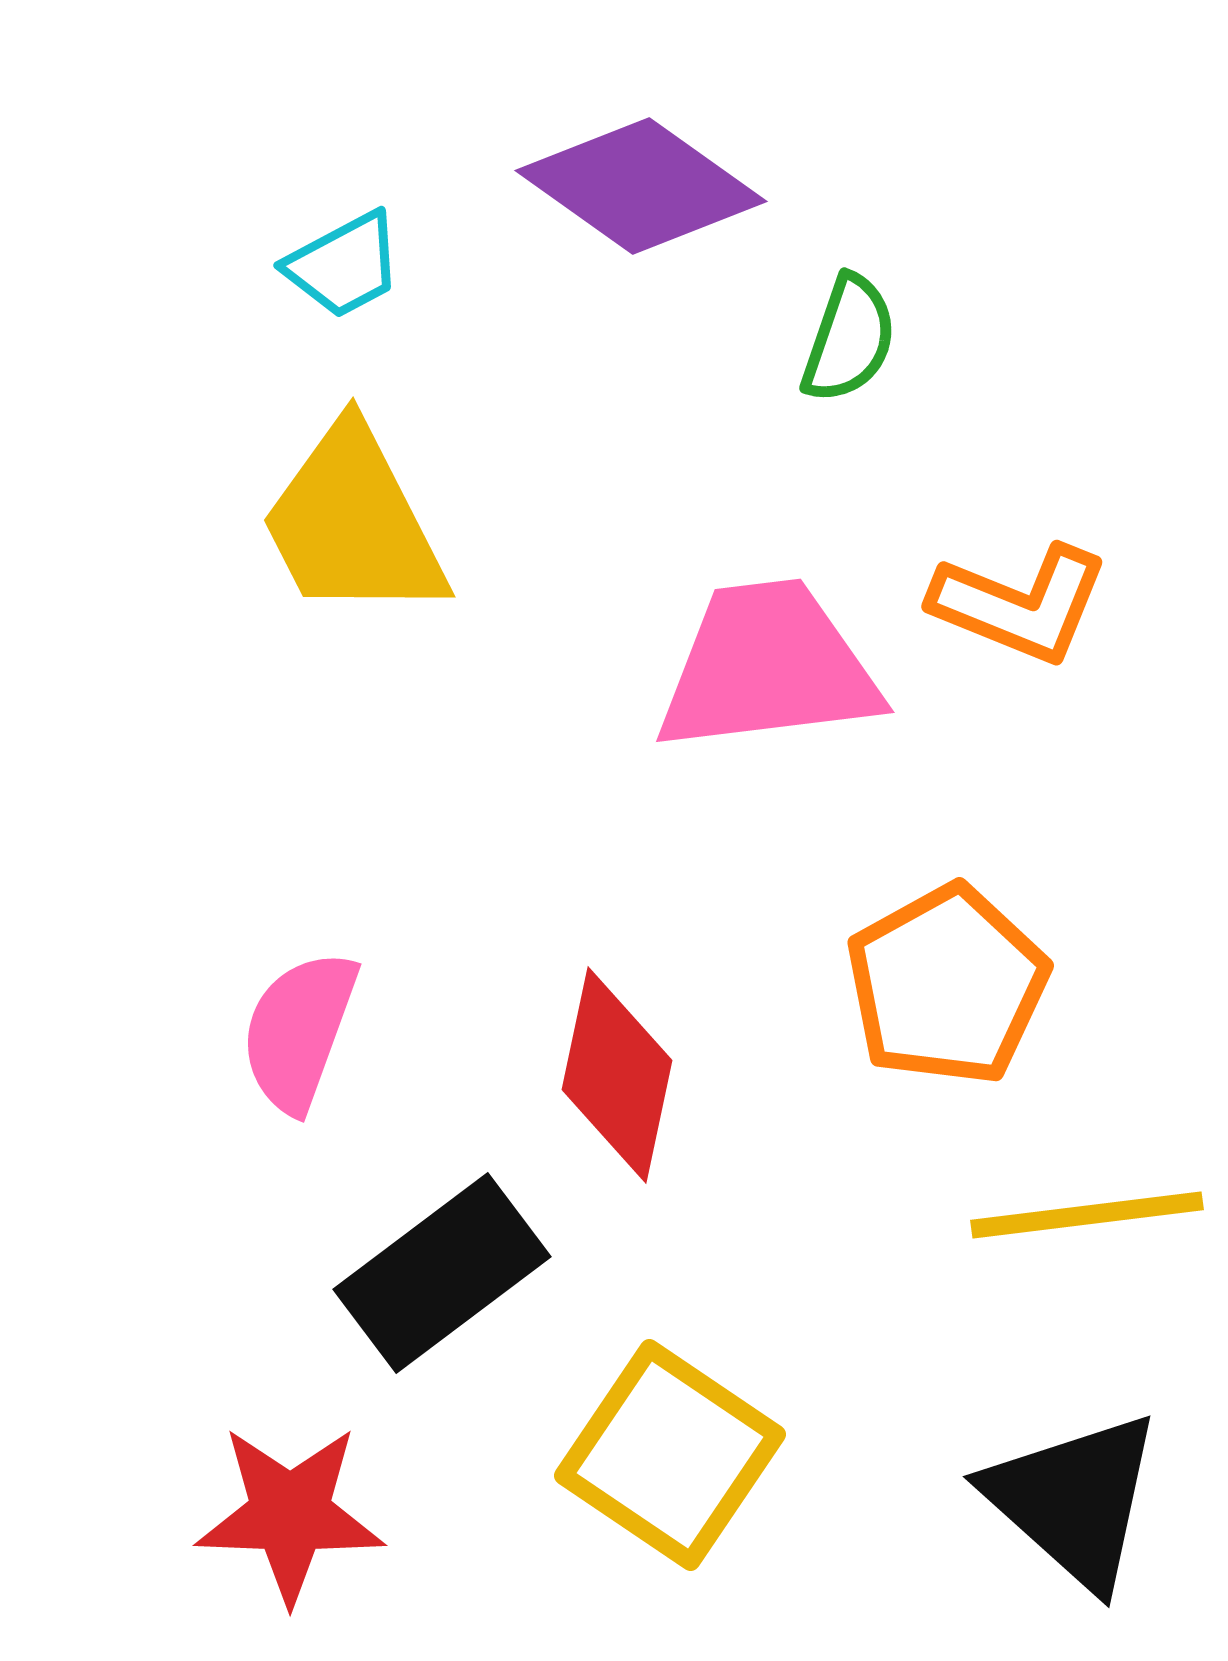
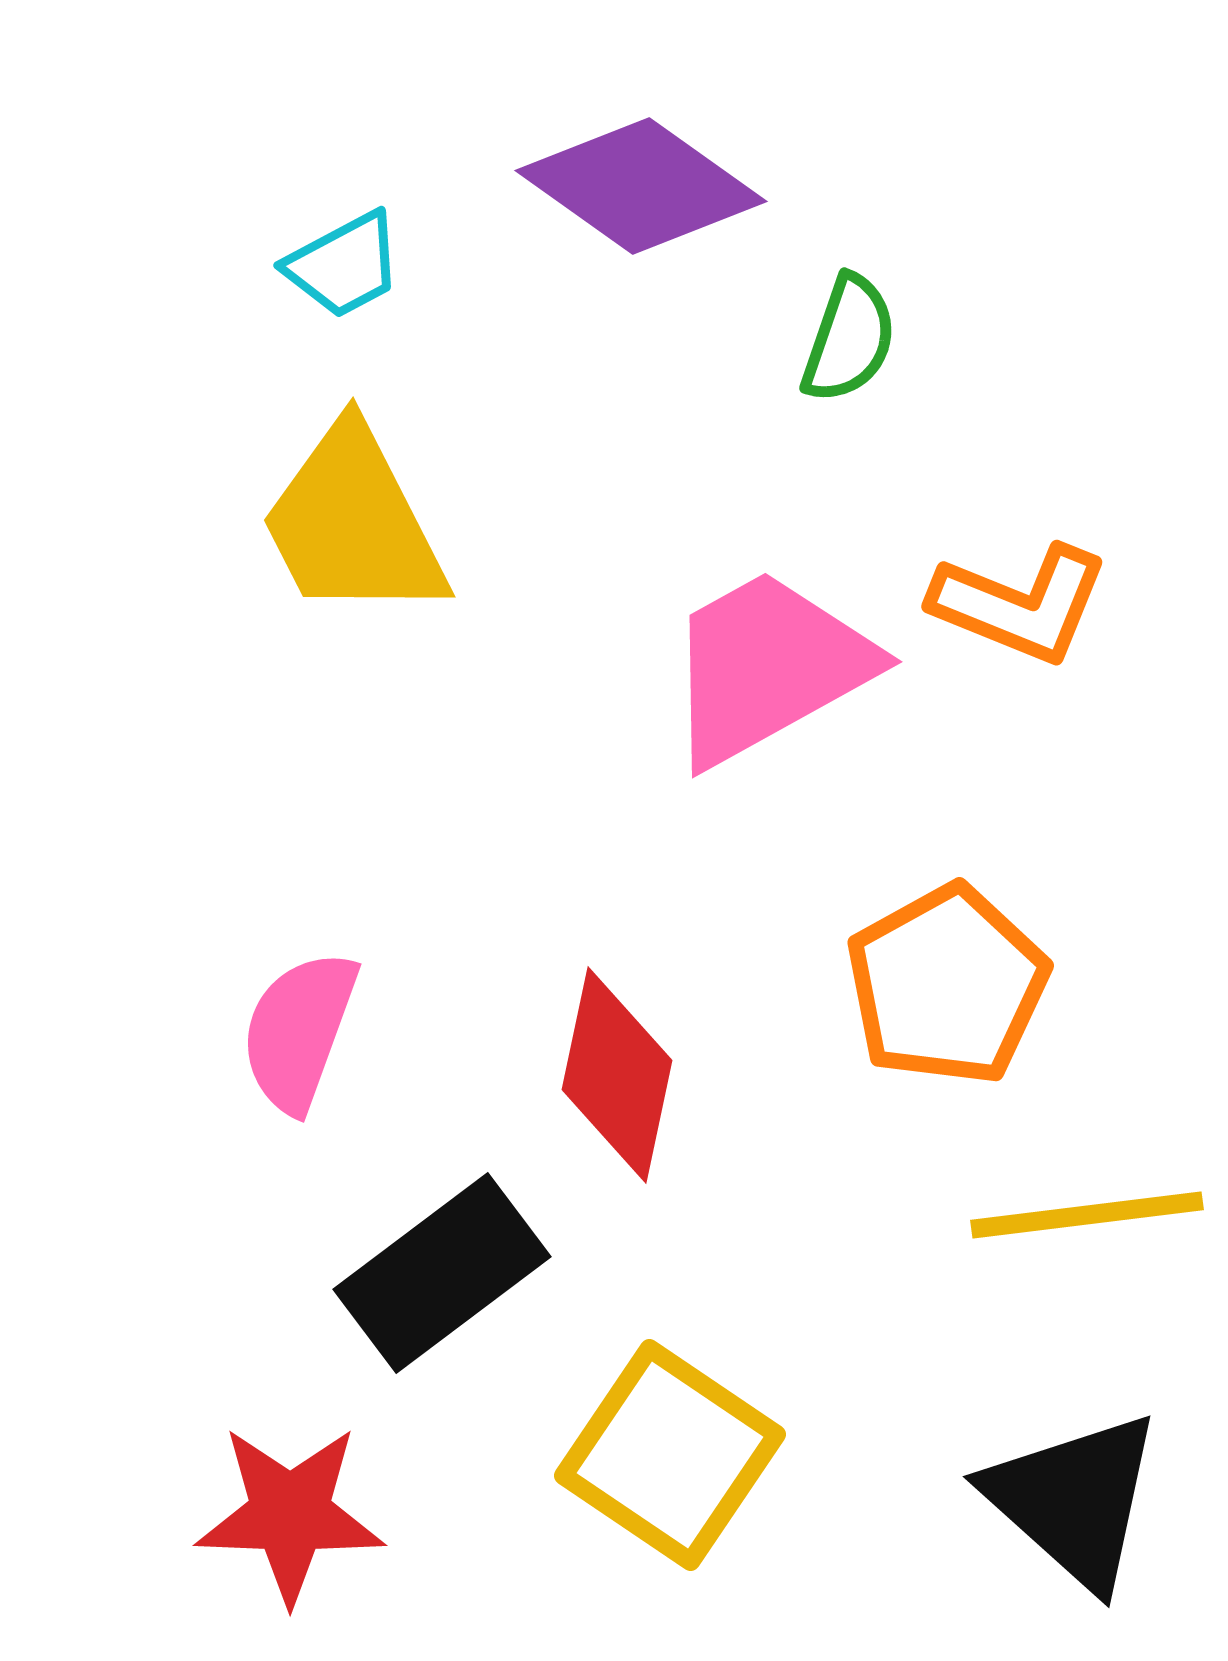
pink trapezoid: rotated 22 degrees counterclockwise
